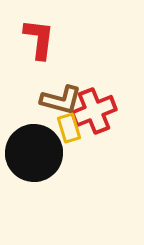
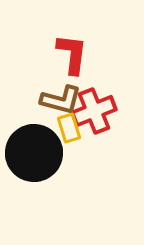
red L-shape: moved 33 px right, 15 px down
